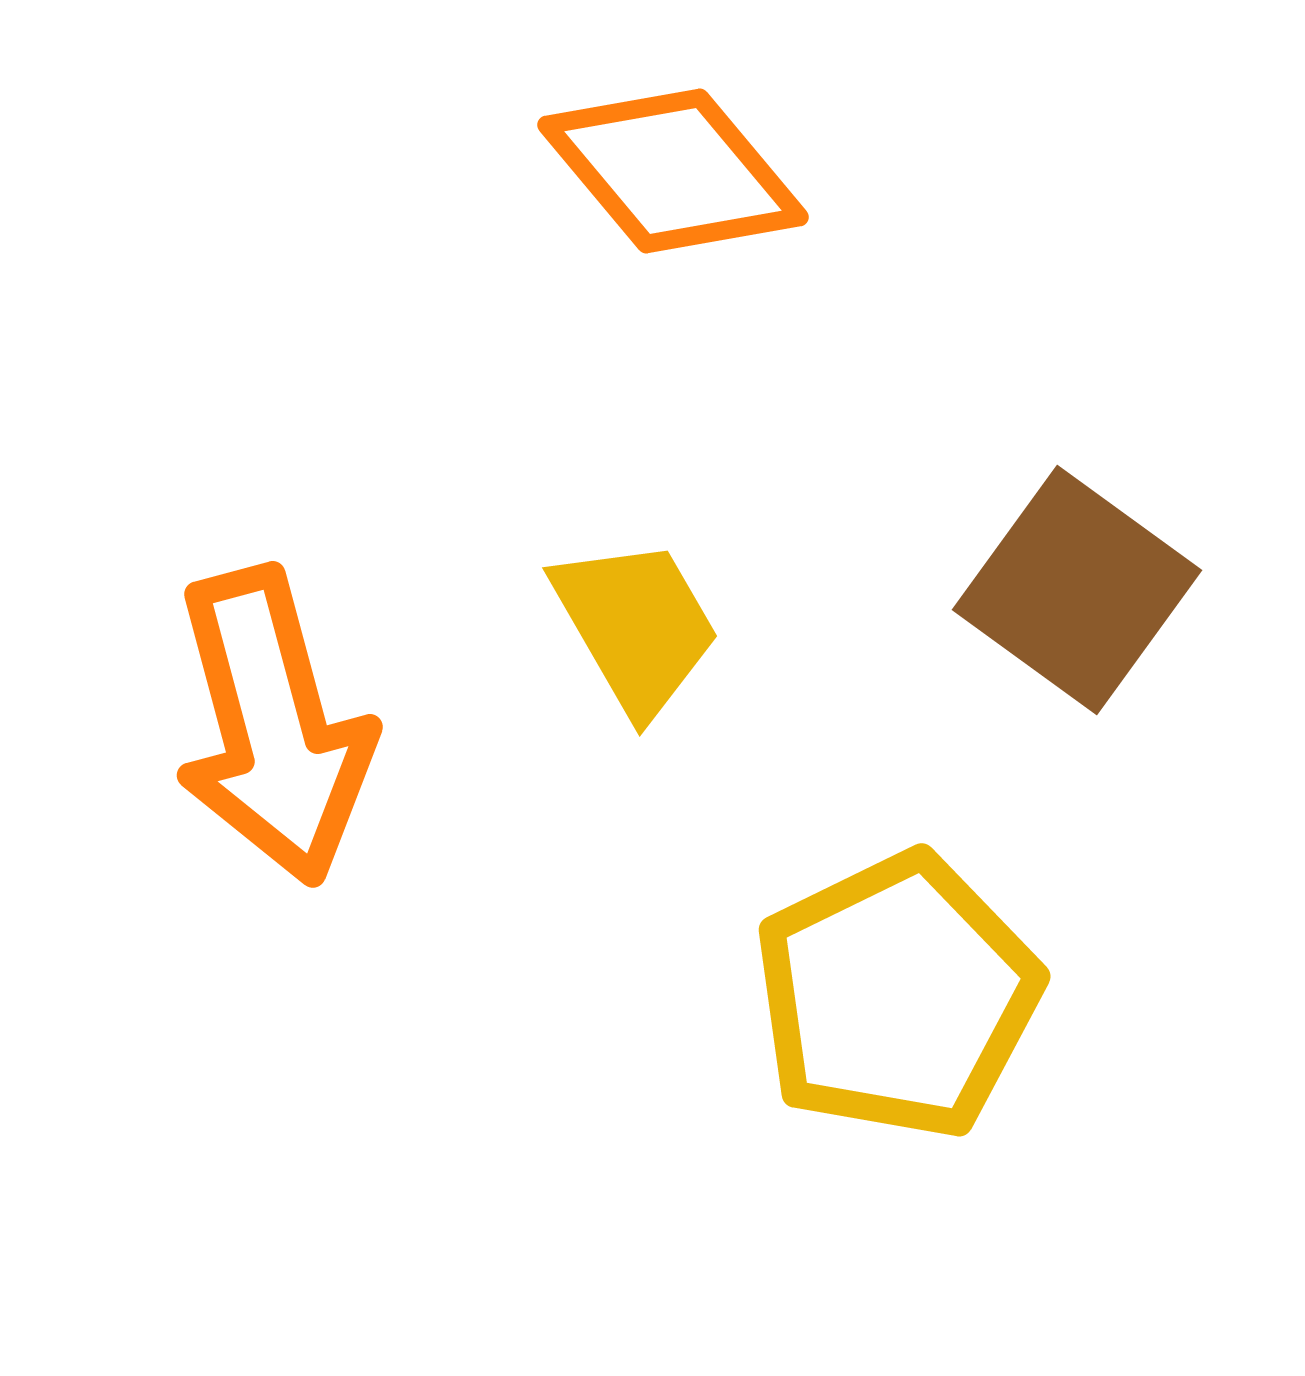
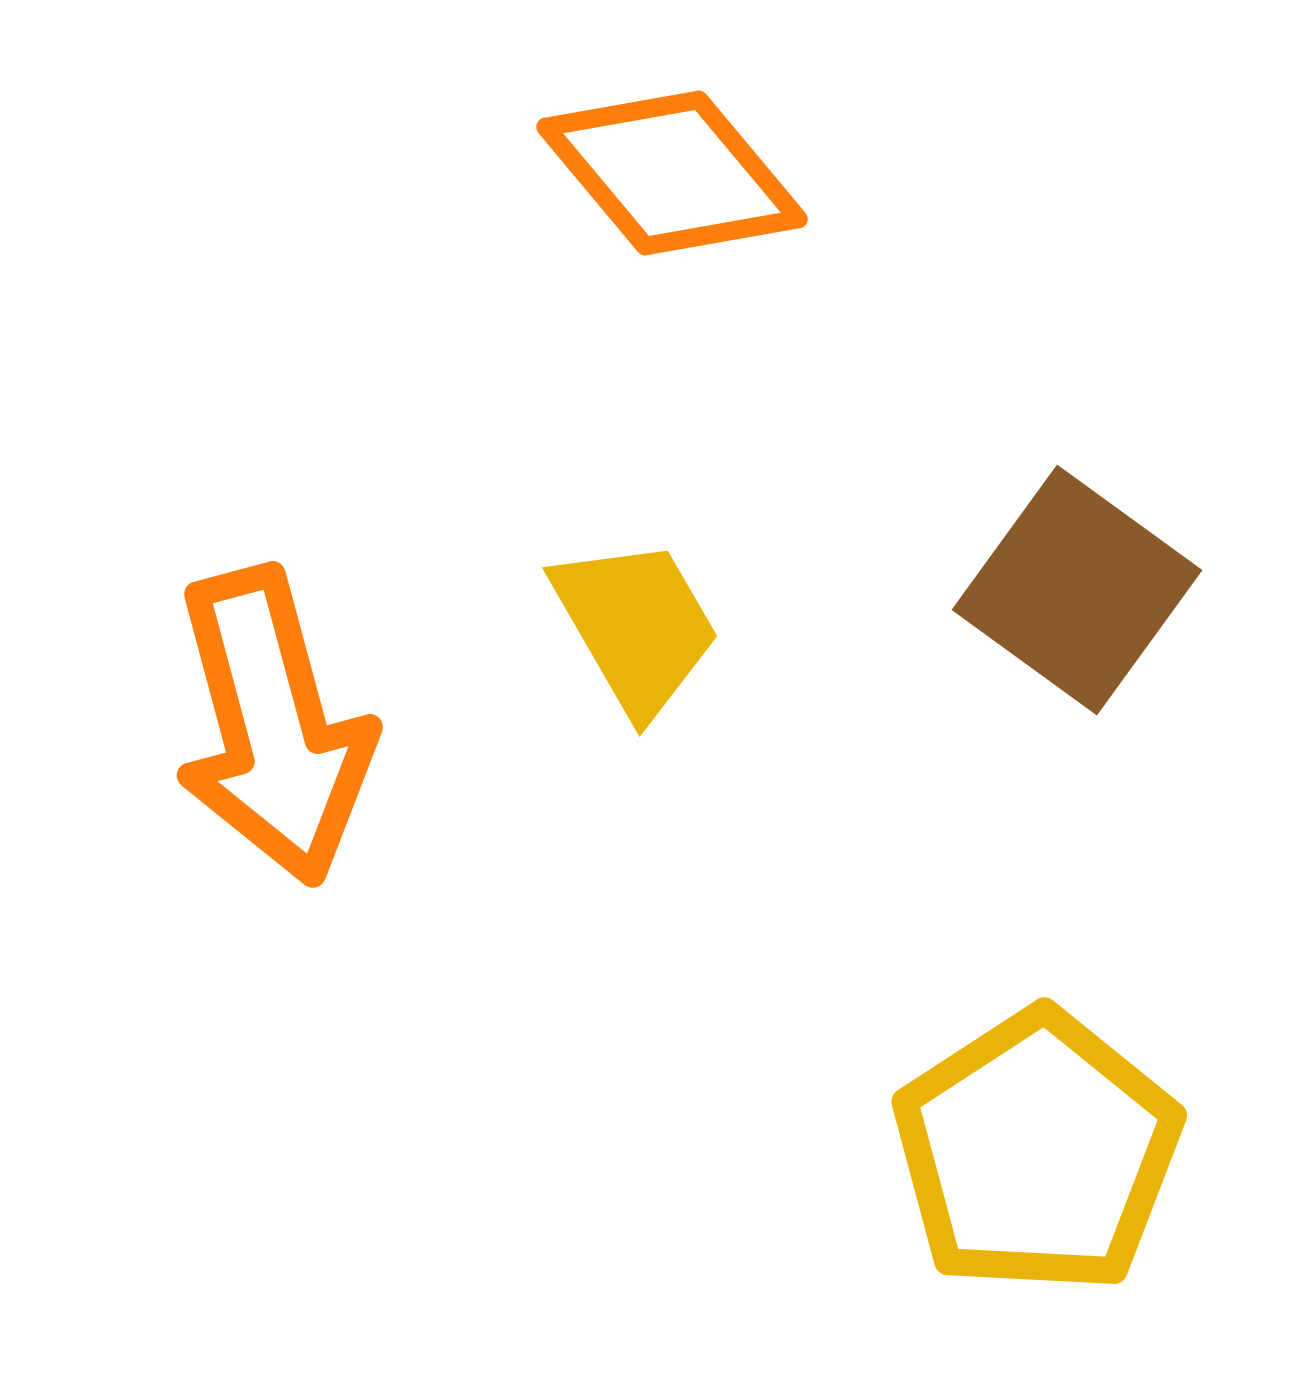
orange diamond: moved 1 px left, 2 px down
yellow pentagon: moved 140 px right, 156 px down; rotated 7 degrees counterclockwise
